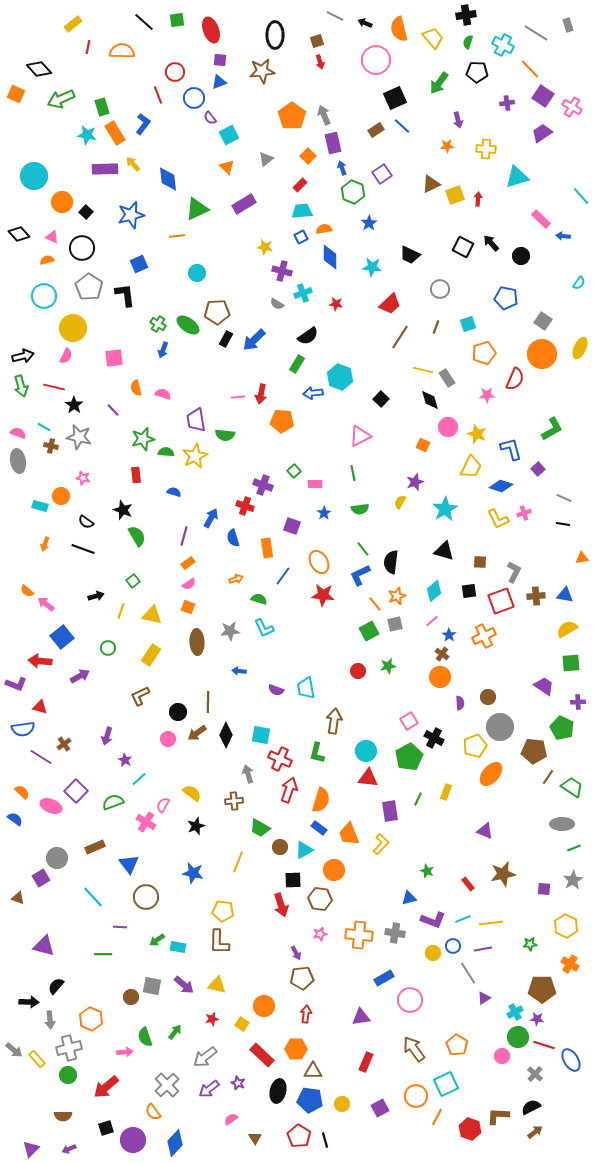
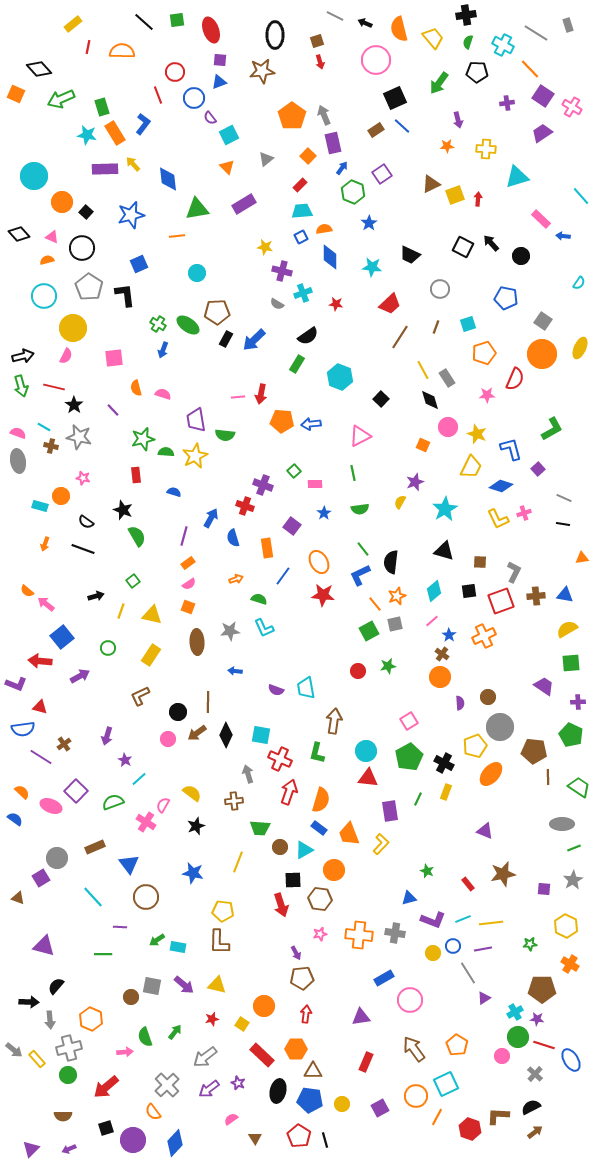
blue arrow at (342, 168): rotated 56 degrees clockwise
green triangle at (197, 209): rotated 15 degrees clockwise
yellow line at (423, 370): rotated 48 degrees clockwise
blue arrow at (313, 393): moved 2 px left, 31 px down
purple square at (292, 526): rotated 18 degrees clockwise
blue arrow at (239, 671): moved 4 px left
green pentagon at (562, 728): moved 9 px right, 7 px down
black cross at (434, 738): moved 10 px right, 25 px down
brown line at (548, 777): rotated 35 degrees counterclockwise
green trapezoid at (572, 787): moved 7 px right
red arrow at (289, 790): moved 2 px down
green trapezoid at (260, 828): rotated 25 degrees counterclockwise
